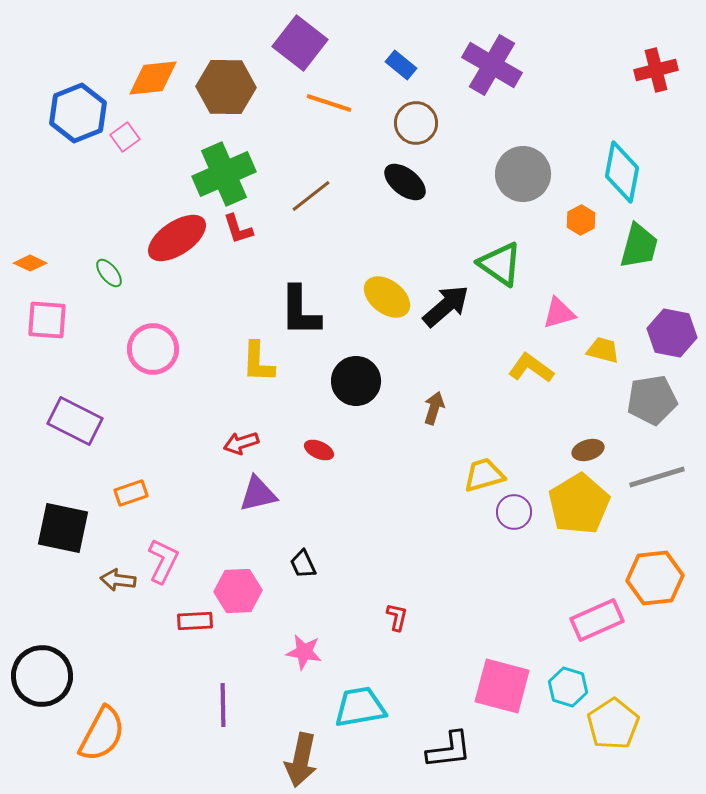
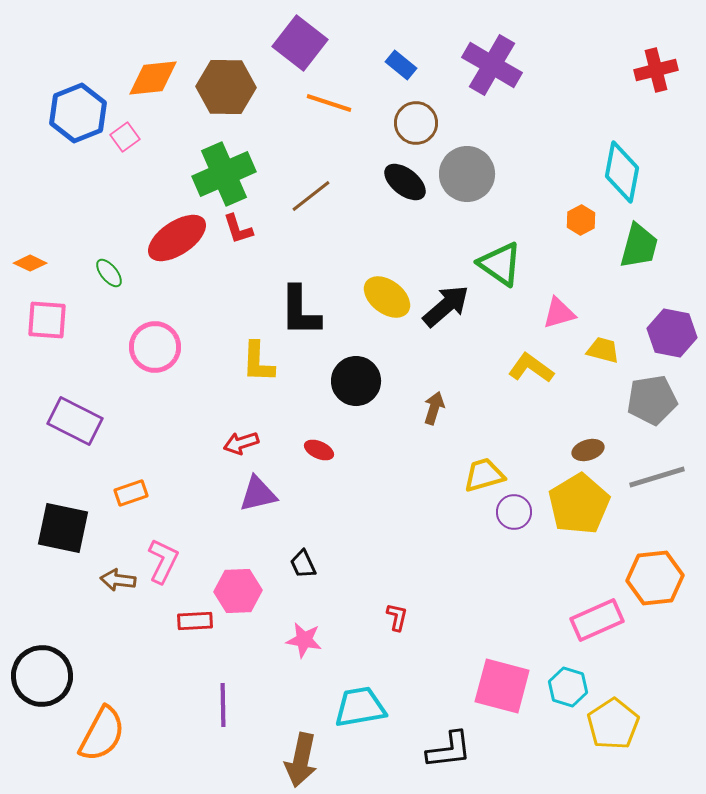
gray circle at (523, 174): moved 56 px left
pink circle at (153, 349): moved 2 px right, 2 px up
pink star at (304, 652): moved 12 px up
